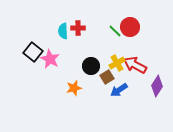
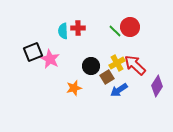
black square: rotated 30 degrees clockwise
red arrow: rotated 15 degrees clockwise
